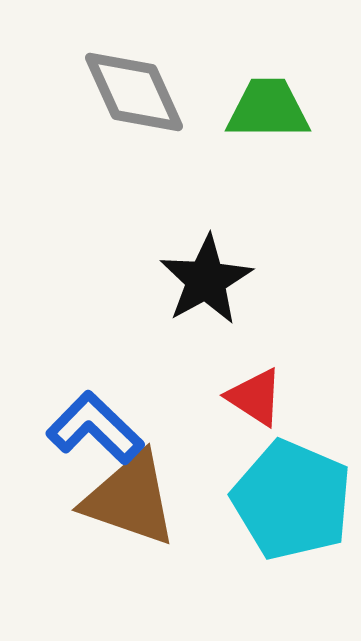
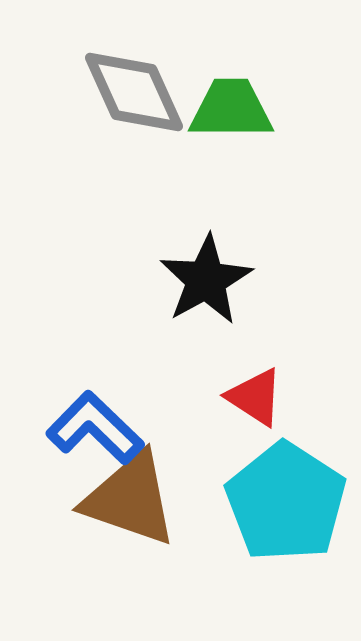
green trapezoid: moved 37 px left
cyan pentagon: moved 6 px left, 2 px down; rotated 10 degrees clockwise
